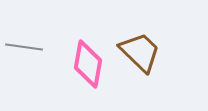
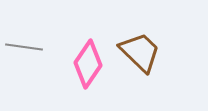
pink diamond: rotated 24 degrees clockwise
